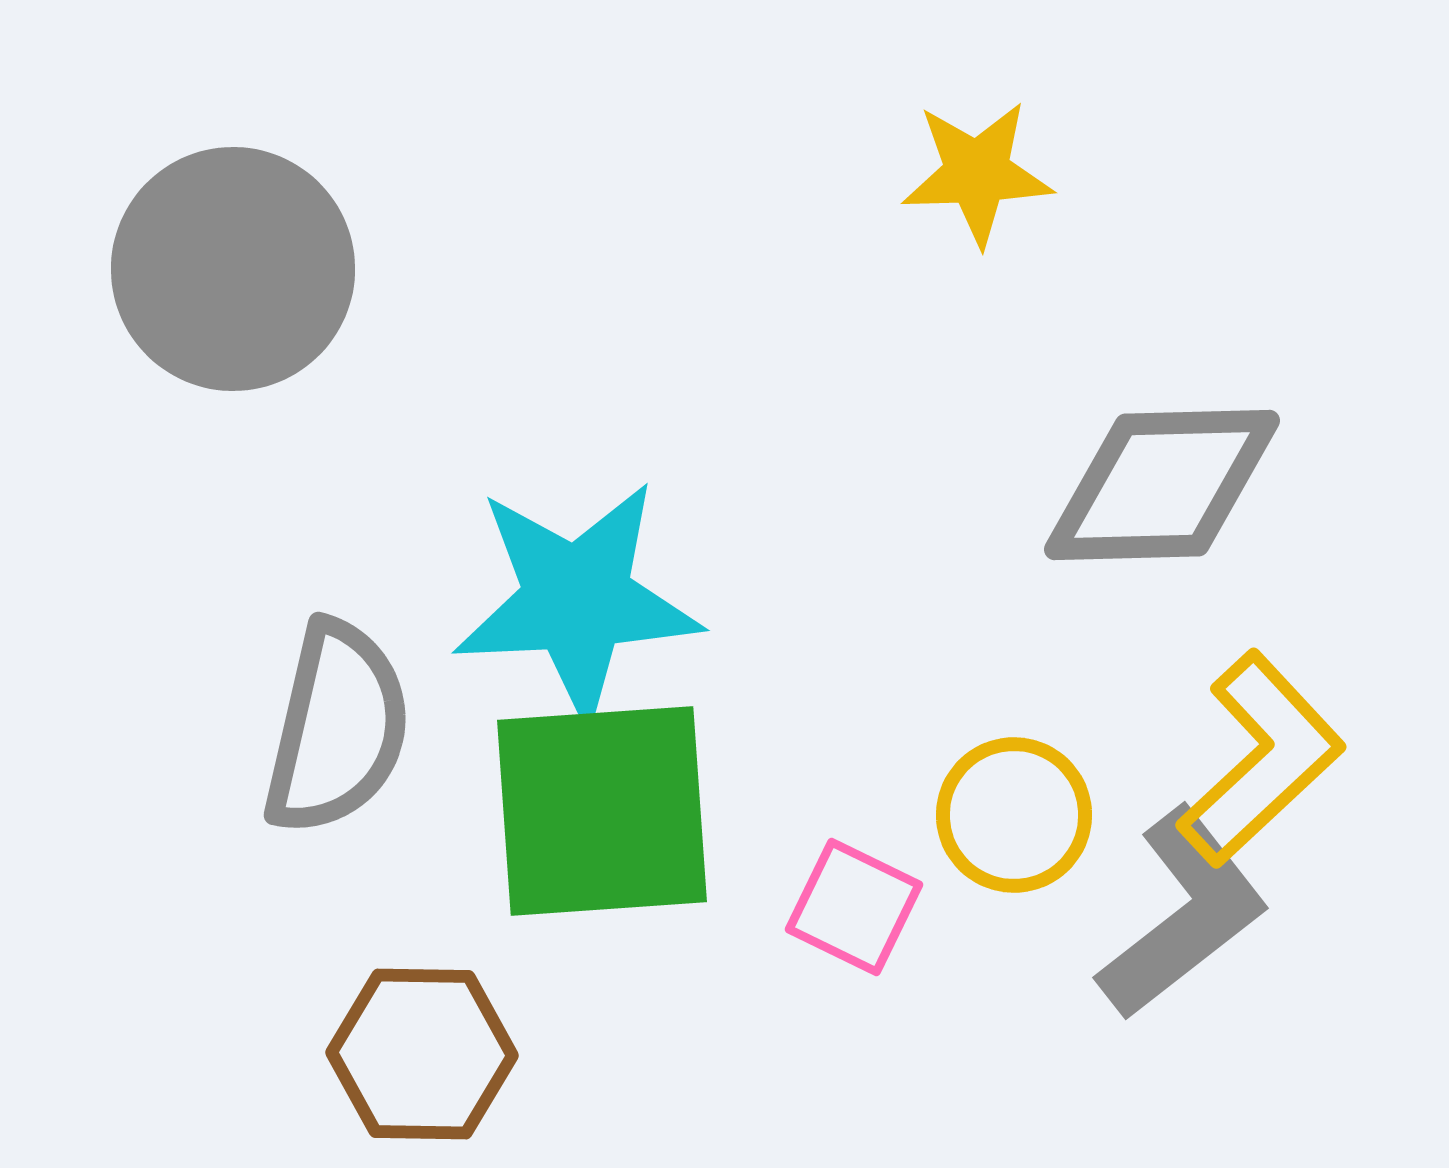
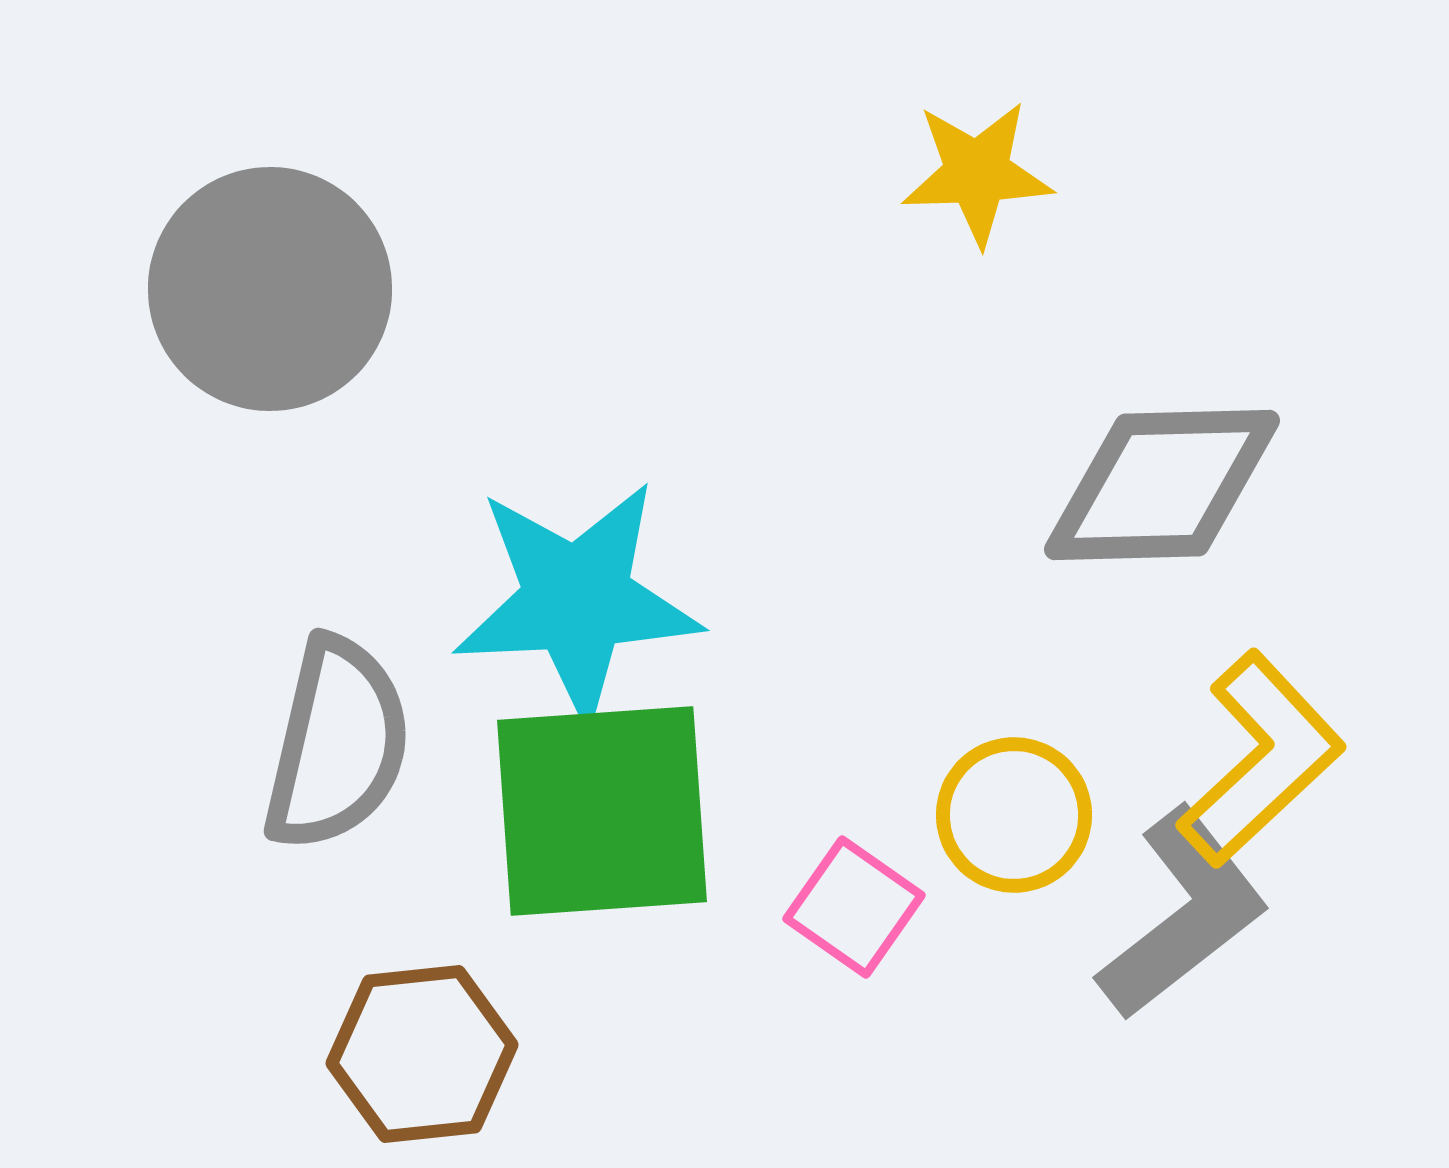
gray circle: moved 37 px right, 20 px down
gray semicircle: moved 16 px down
pink square: rotated 9 degrees clockwise
brown hexagon: rotated 7 degrees counterclockwise
